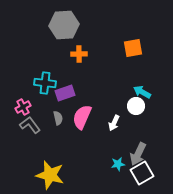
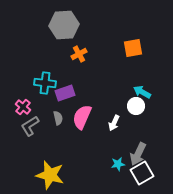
orange cross: rotated 28 degrees counterclockwise
pink cross: rotated 21 degrees counterclockwise
gray L-shape: moved 1 px down; rotated 85 degrees counterclockwise
